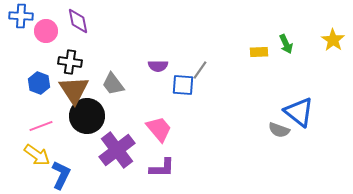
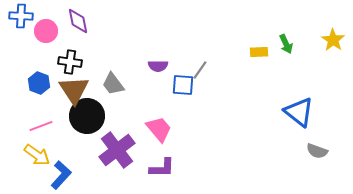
gray semicircle: moved 38 px right, 21 px down
blue L-shape: rotated 16 degrees clockwise
